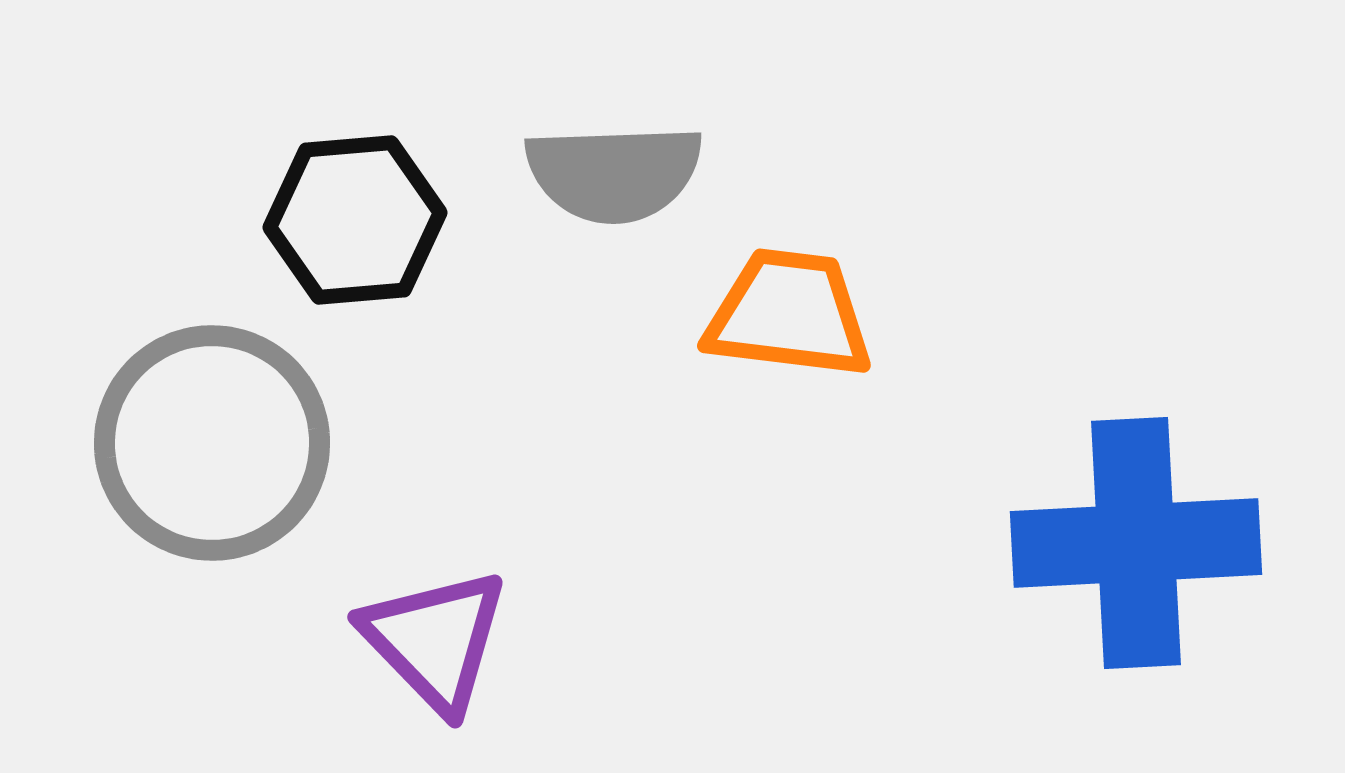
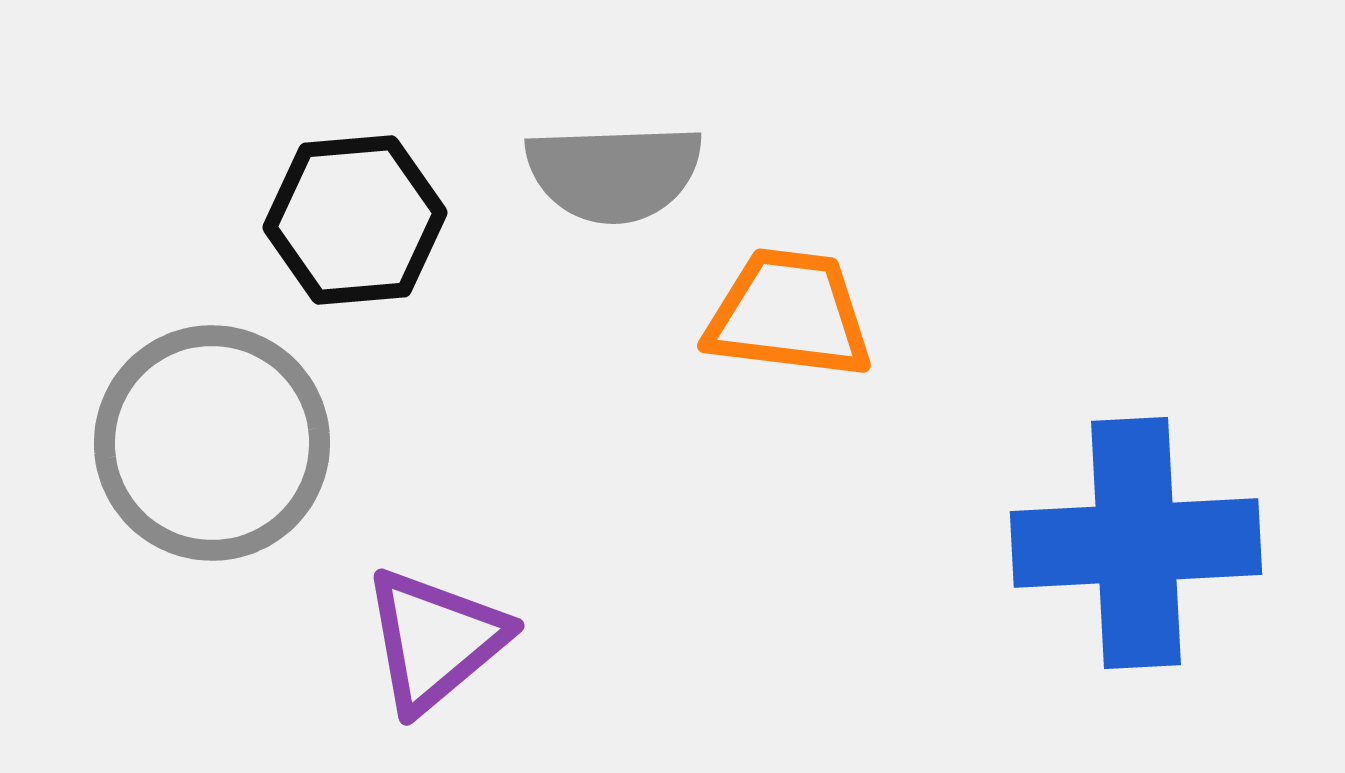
purple triangle: rotated 34 degrees clockwise
